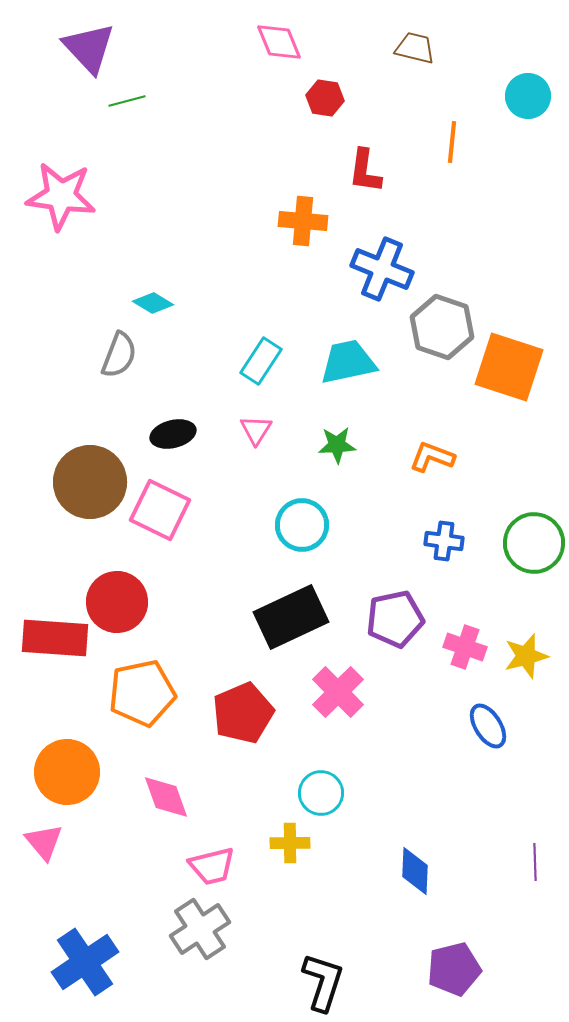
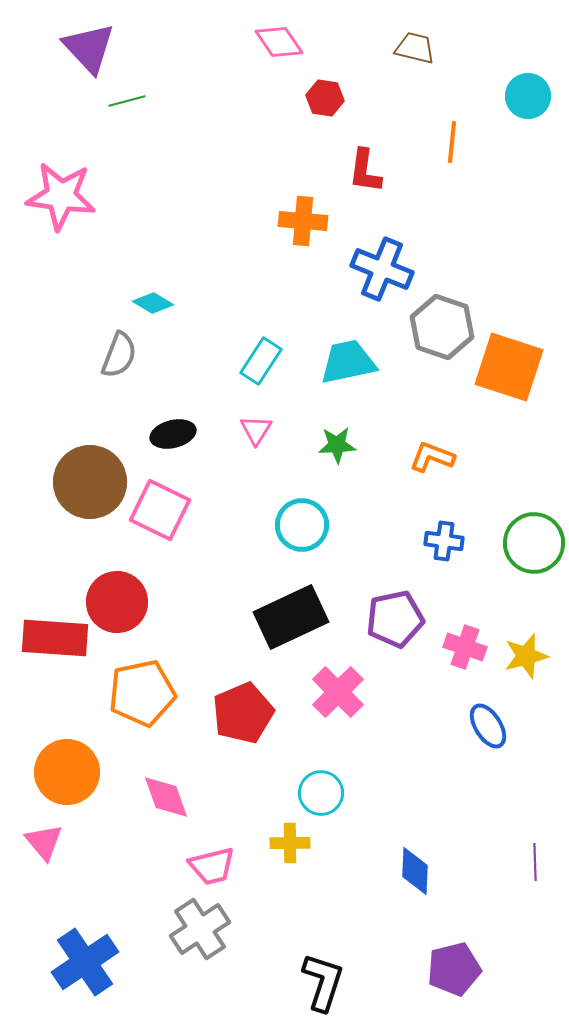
pink diamond at (279, 42): rotated 12 degrees counterclockwise
